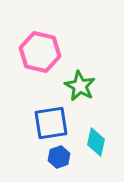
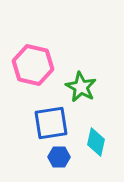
pink hexagon: moved 7 px left, 13 px down
green star: moved 1 px right, 1 px down
blue hexagon: rotated 20 degrees clockwise
